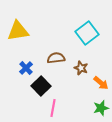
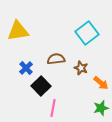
brown semicircle: moved 1 px down
